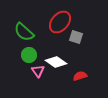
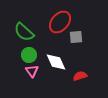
gray square: rotated 24 degrees counterclockwise
white diamond: rotated 30 degrees clockwise
pink triangle: moved 6 px left
